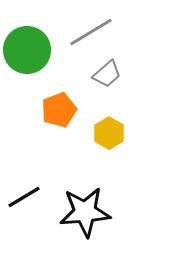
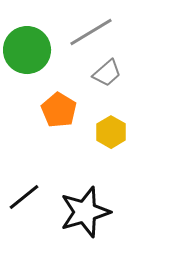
gray trapezoid: moved 1 px up
orange pentagon: rotated 20 degrees counterclockwise
yellow hexagon: moved 2 px right, 1 px up
black line: rotated 8 degrees counterclockwise
black star: rotated 12 degrees counterclockwise
